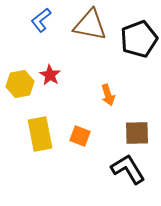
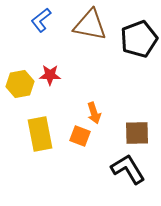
red star: rotated 30 degrees counterclockwise
orange arrow: moved 14 px left, 18 px down
